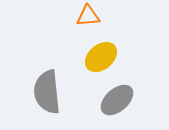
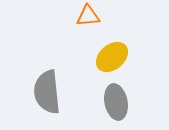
yellow ellipse: moved 11 px right
gray ellipse: moved 1 px left, 2 px down; rotated 60 degrees counterclockwise
